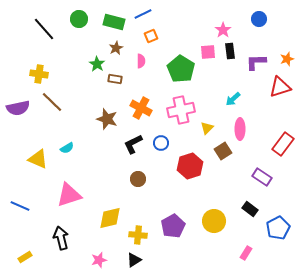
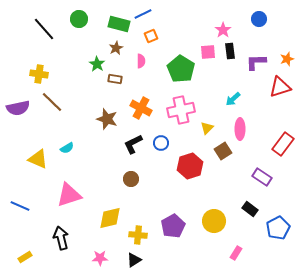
green rectangle at (114, 22): moved 5 px right, 2 px down
brown circle at (138, 179): moved 7 px left
pink rectangle at (246, 253): moved 10 px left
pink star at (99, 260): moved 1 px right, 2 px up; rotated 14 degrees clockwise
